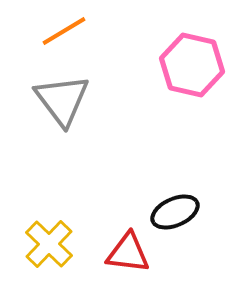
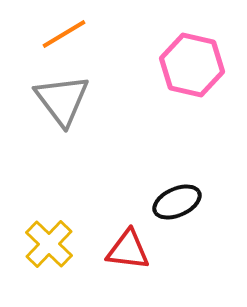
orange line: moved 3 px down
black ellipse: moved 2 px right, 10 px up
red triangle: moved 3 px up
